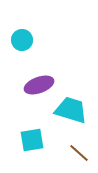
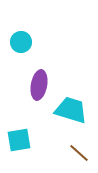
cyan circle: moved 1 px left, 2 px down
purple ellipse: rotated 60 degrees counterclockwise
cyan square: moved 13 px left
